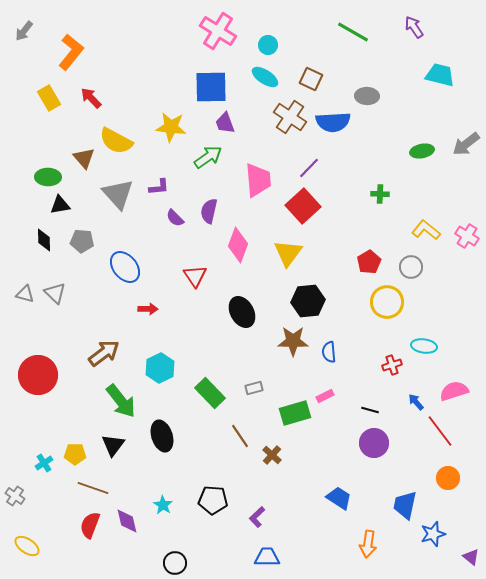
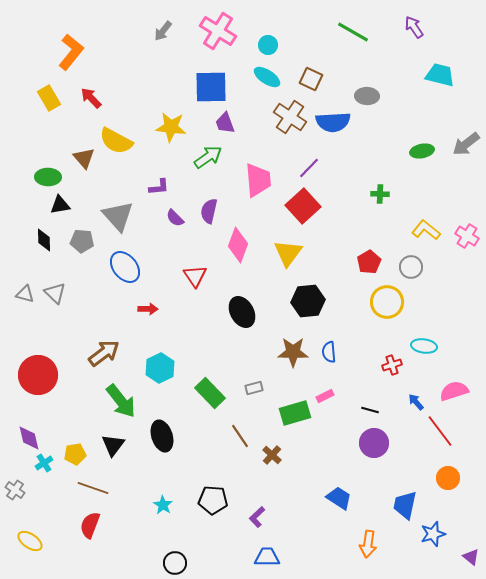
gray arrow at (24, 31): moved 139 px right
cyan ellipse at (265, 77): moved 2 px right
gray triangle at (118, 194): moved 22 px down
brown star at (293, 341): moved 11 px down
yellow pentagon at (75, 454): rotated 10 degrees counterclockwise
gray cross at (15, 496): moved 6 px up
purple diamond at (127, 521): moved 98 px left, 83 px up
yellow ellipse at (27, 546): moved 3 px right, 5 px up
